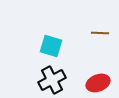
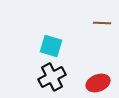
brown line: moved 2 px right, 10 px up
black cross: moved 3 px up
